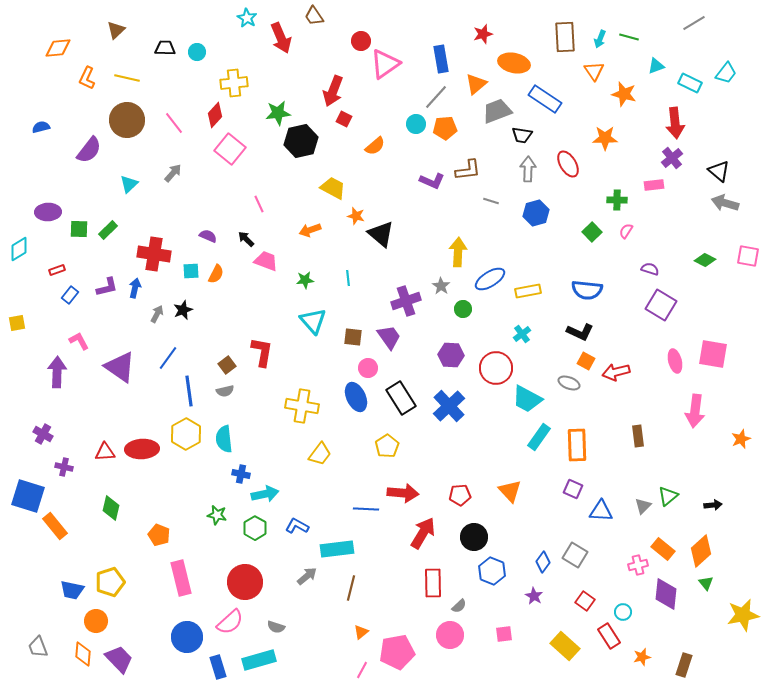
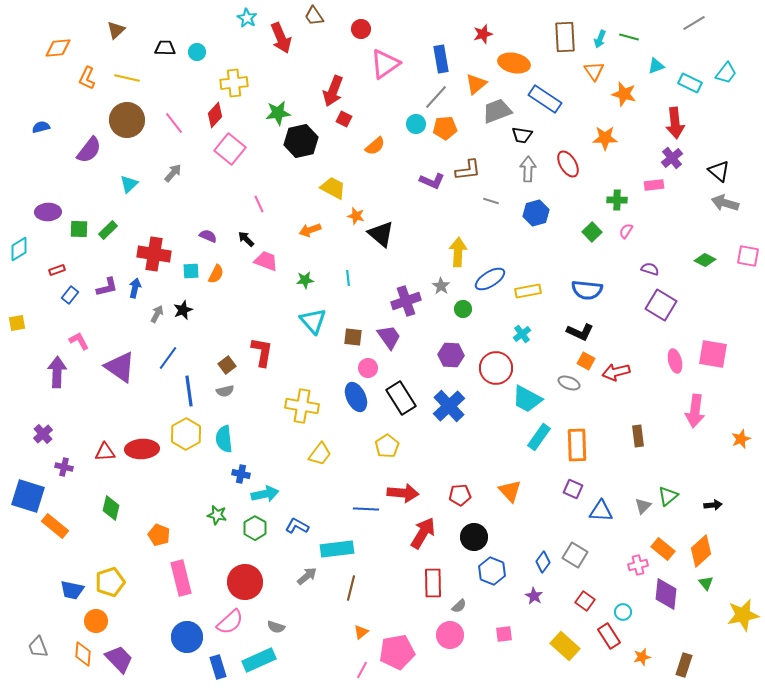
red circle at (361, 41): moved 12 px up
purple cross at (43, 434): rotated 18 degrees clockwise
orange rectangle at (55, 526): rotated 12 degrees counterclockwise
cyan rectangle at (259, 660): rotated 8 degrees counterclockwise
